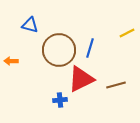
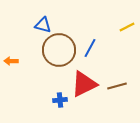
blue triangle: moved 13 px right
yellow line: moved 6 px up
blue line: rotated 12 degrees clockwise
red triangle: moved 3 px right, 5 px down
brown line: moved 1 px right, 1 px down
